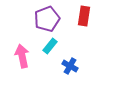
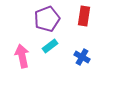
cyan rectangle: rotated 14 degrees clockwise
blue cross: moved 12 px right, 9 px up
